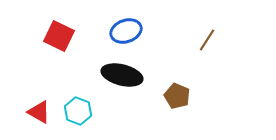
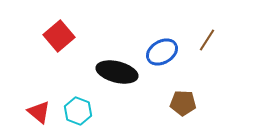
blue ellipse: moved 36 px right, 21 px down; rotated 12 degrees counterclockwise
red square: rotated 24 degrees clockwise
black ellipse: moved 5 px left, 3 px up
brown pentagon: moved 6 px right, 7 px down; rotated 20 degrees counterclockwise
red triangle: rotated 10 degrees clockwise
